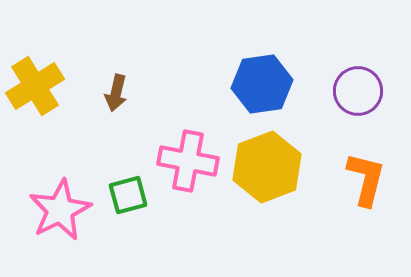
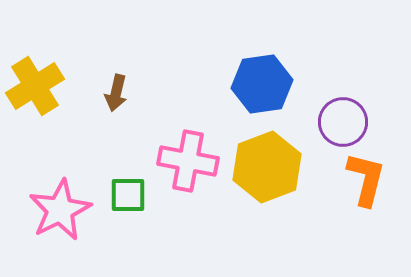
purple circle: moved 15 px left, 31 px down
green square: rotated 15 degrees clockwise
